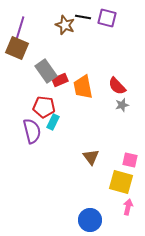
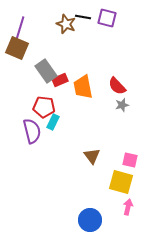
brown star: moved 1 px right, 1 px up
brown triangle: moved 1 px right, 1 px up
